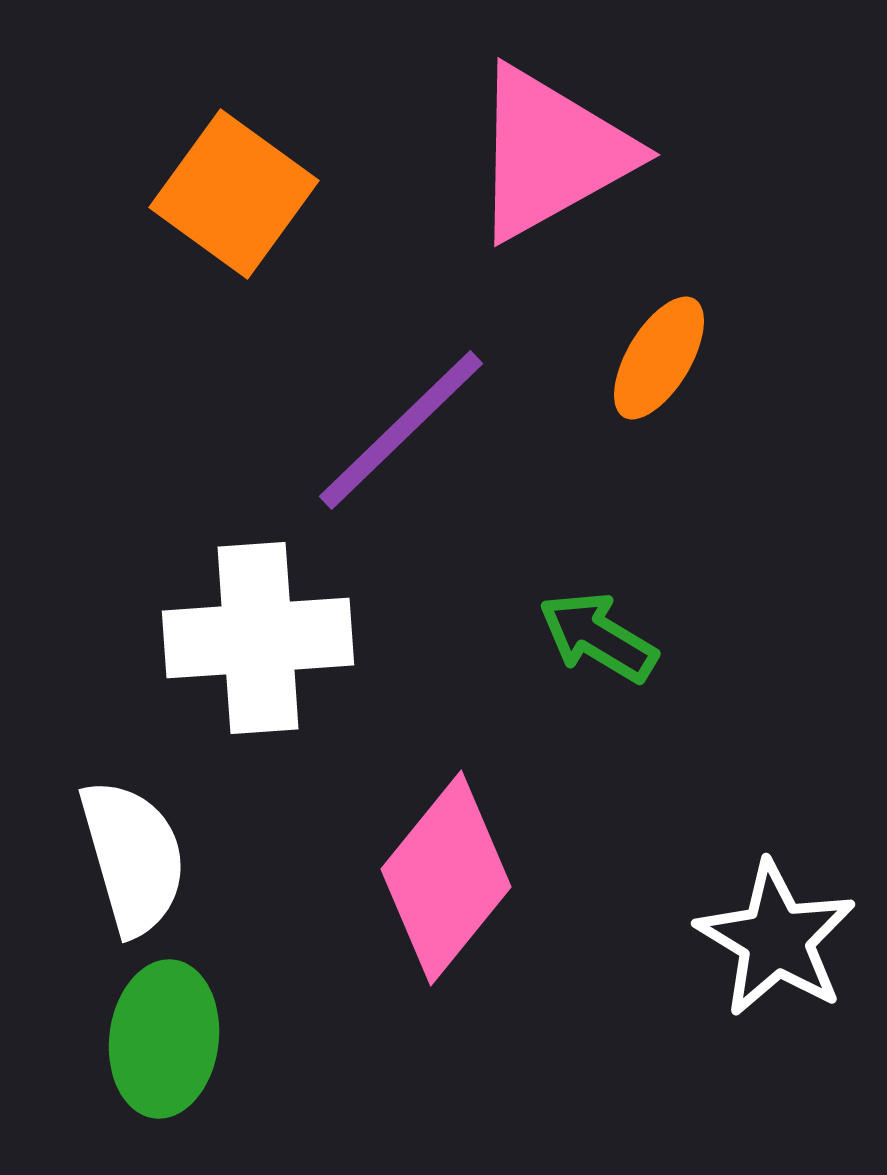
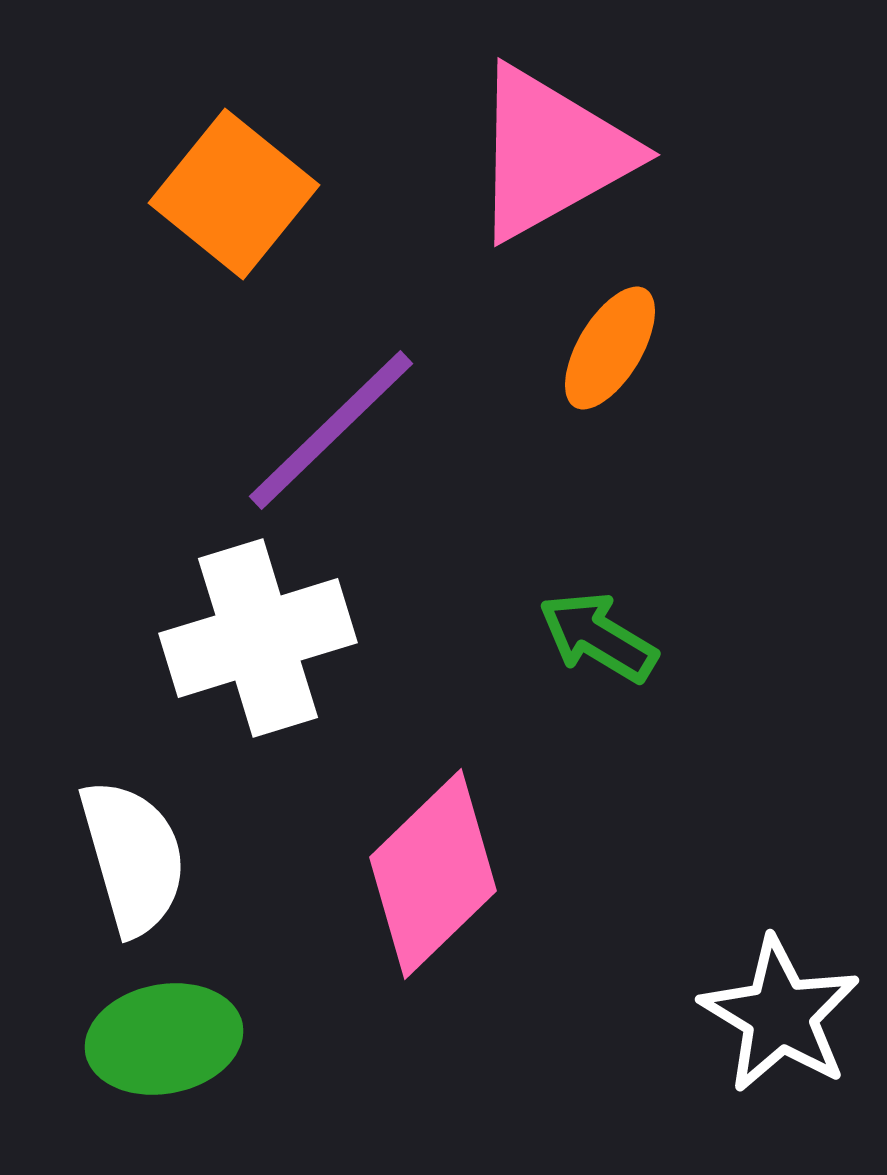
orange square: rotated 3 degrees clockwise
orange ellipse: moved 49 px left, 10 px up
purple line: moved 70 px left
white cross: rotated 13 degrees counterclockwise
pink diamond: moved 13 px left, 4 px up; rotated 7 degrees clockwise
white star: moved 4 px right, 76 px down
green ellipse: rotated 72 degrees clockwise
